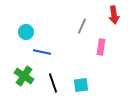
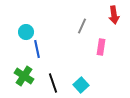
blue line: moved 5 px left, 3 px up; rotated 66 degrees clockwise
cyan square: rotated 35 degrees counterclockwise
